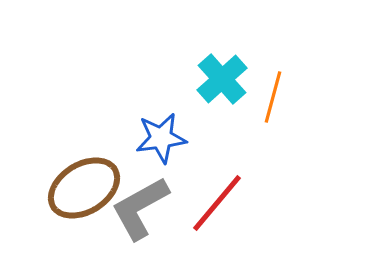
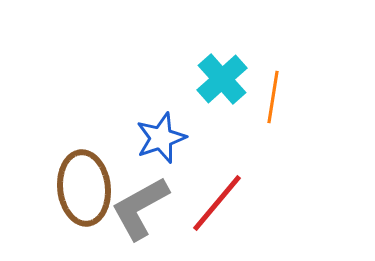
orange line: rotated 6 degrees counterclockwise
blue star: rotated 12 degrees counterclockwise
brown ellipse: rotated 64 degrees counterclockwise
